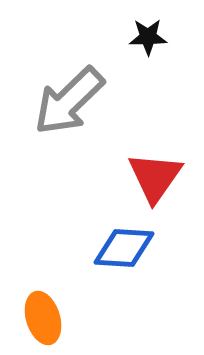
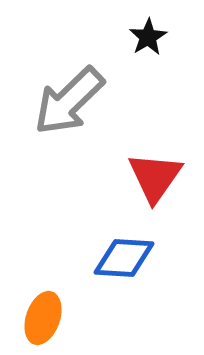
black star: rotated 30 degrees counterclockwise
blue diamond: moved 10 px down
orange ellipse: rotated 36 degrees clockwise
